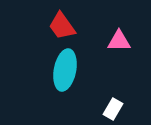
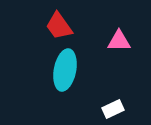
red trapezoid: moved 3 px left
white rectangle: rotated 35 degrees clockwise
